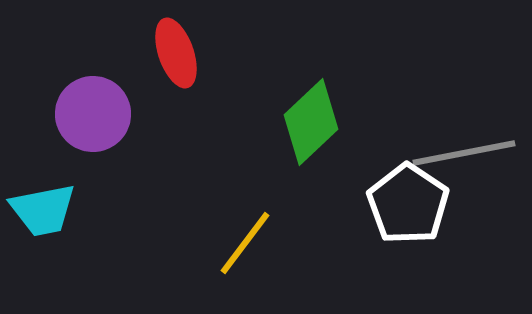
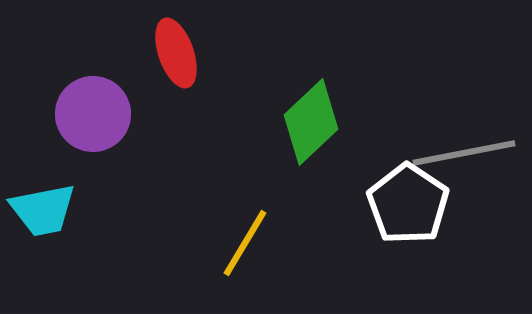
yellow line: rotated 6 degrees counterclockwise
